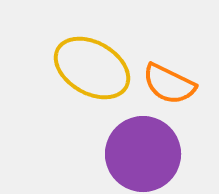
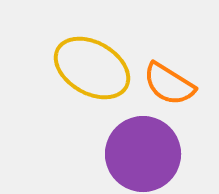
orange semicircle: rotated 6 degrees clockwise
